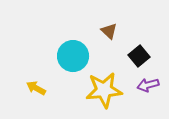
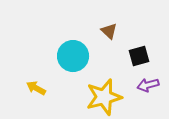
black square: rotated 25 degrees clockwise
yellow star: moved 7 px down; rotated 9 degrees counterclockwise
